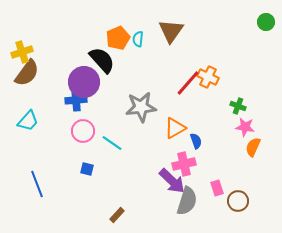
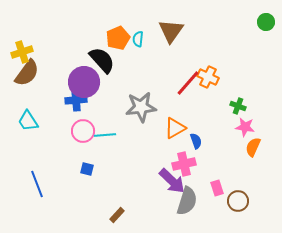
cyan trapezoid: rotated 105 degrees clockwise
cyan line: moved 7 px left, 8 px up; rotated 40 degrees counterclockwise
